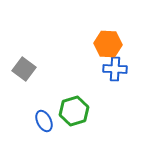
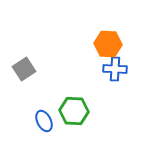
gray square: rotated 20 degrees clockwise
green hexagon: rotated 20 degrees clockwise
